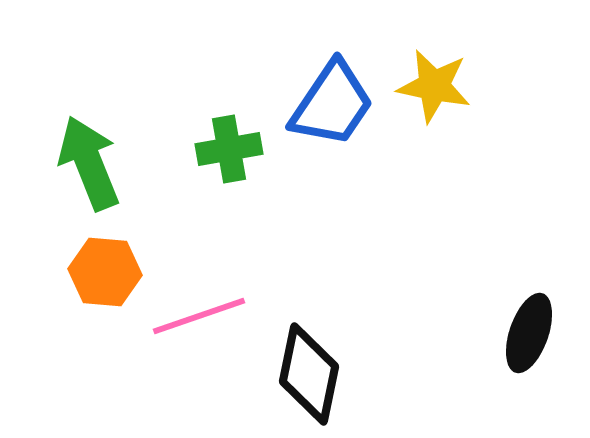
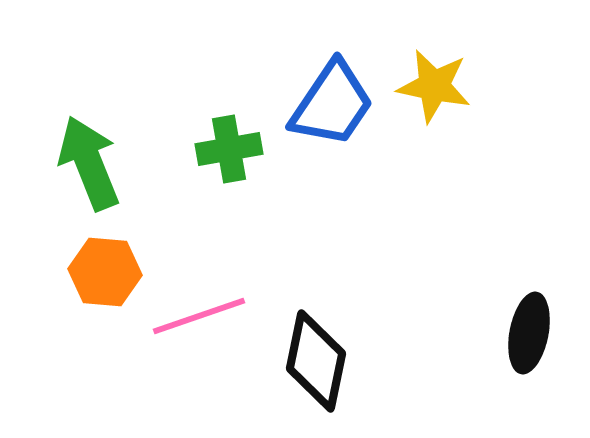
black ellipse: rotated 8 degrees counterclockwise
black diamond: moved 7 px right, 13 px up
